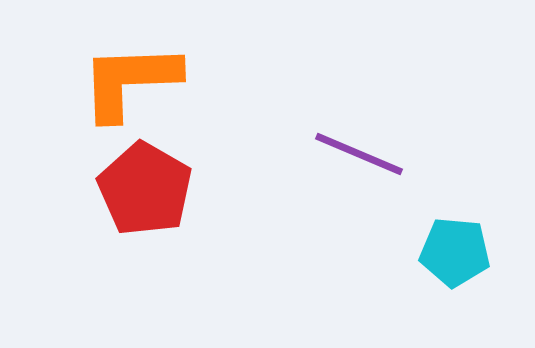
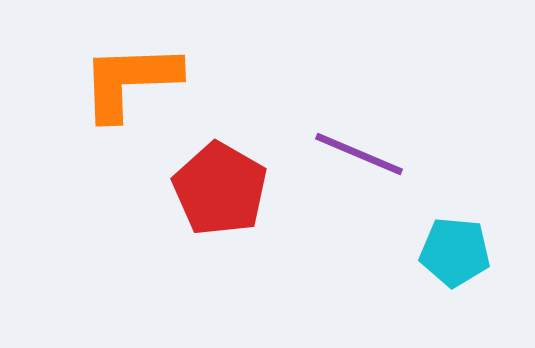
red pentagon: moved 75 px right
